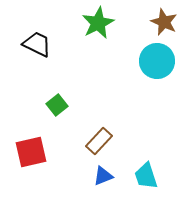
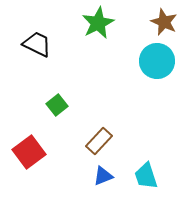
red square: moved 2 px left; rotated 24 degrees counterclockwise
